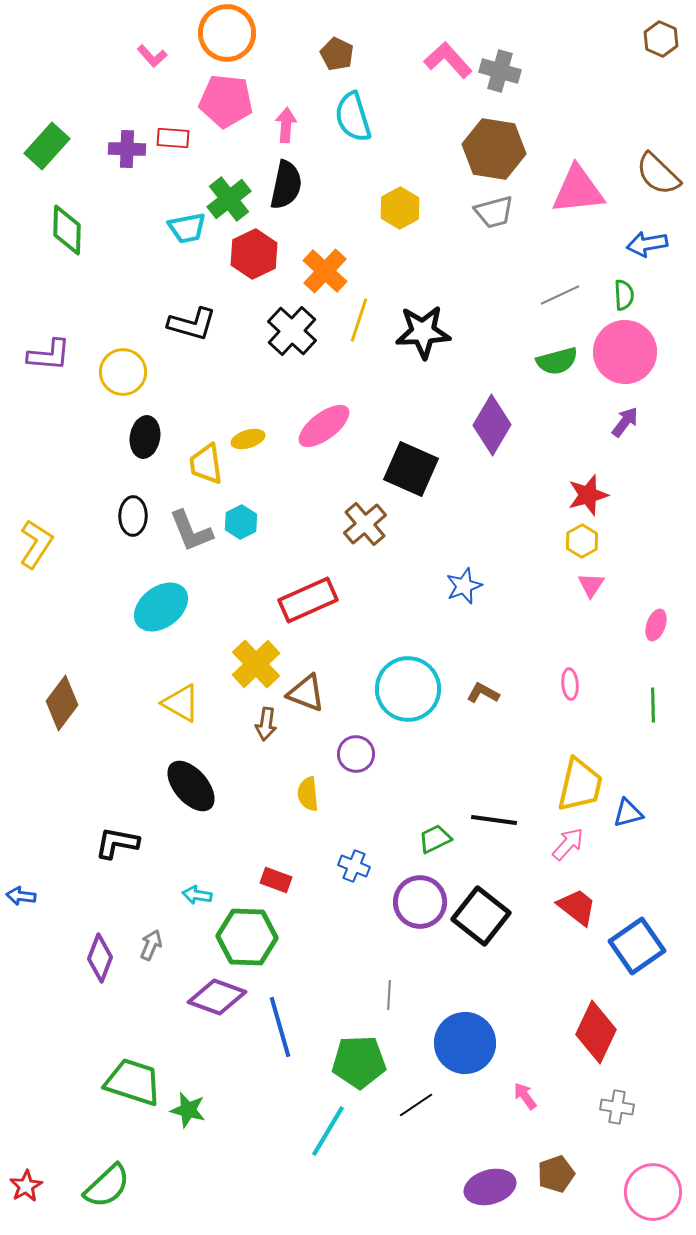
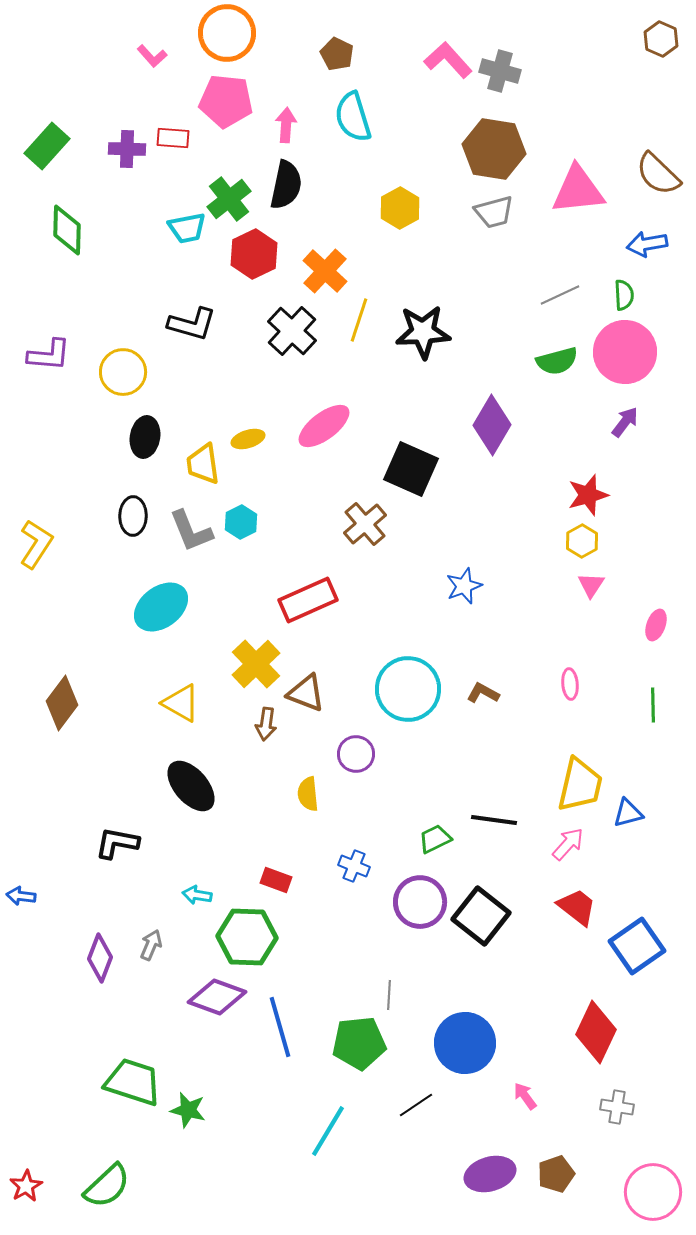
yellow trapezoid at (206, 464): moved 3 px left
green pentagon at (359, 1062): moved 19 px up; rotated 4 degrees counterclockwise
purple ellipse at (490, 1187): moved 13 px up
